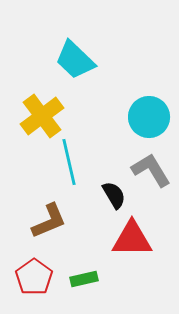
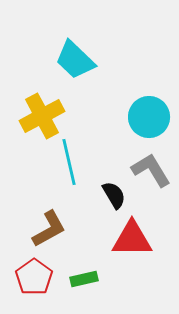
yellow cross: rotated 9 degrees clockwise
brown L-shape: moved 8 px down; rotated 6 degrees counterclockwise
